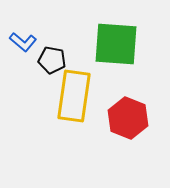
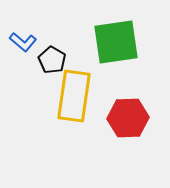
green square: moved 2 px up; rotated 12 degrees counterclockwise
black pentagon: rotated 20 degrees clockwise
red hexagon: rotated 24 degrees counterclockwise
